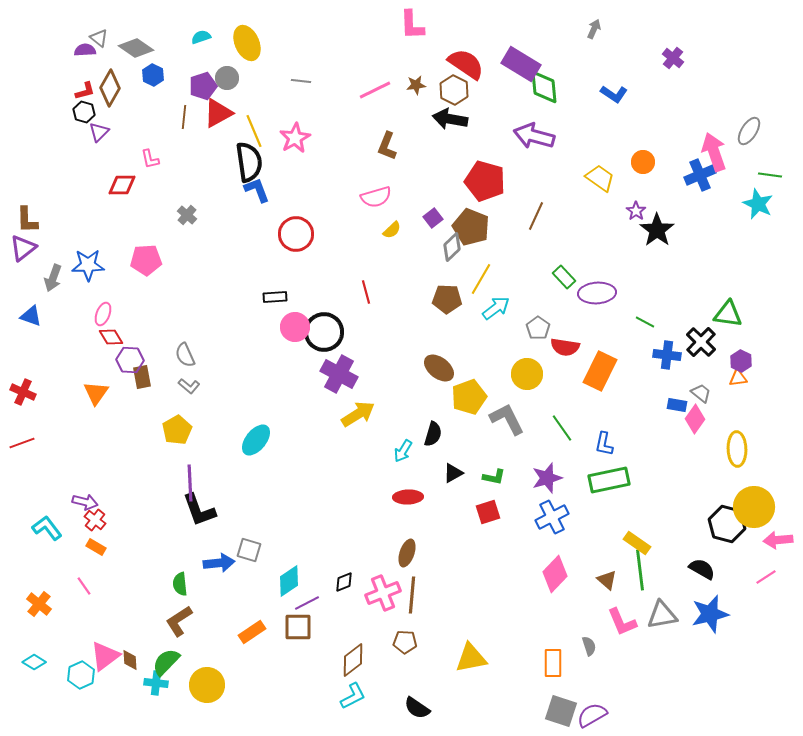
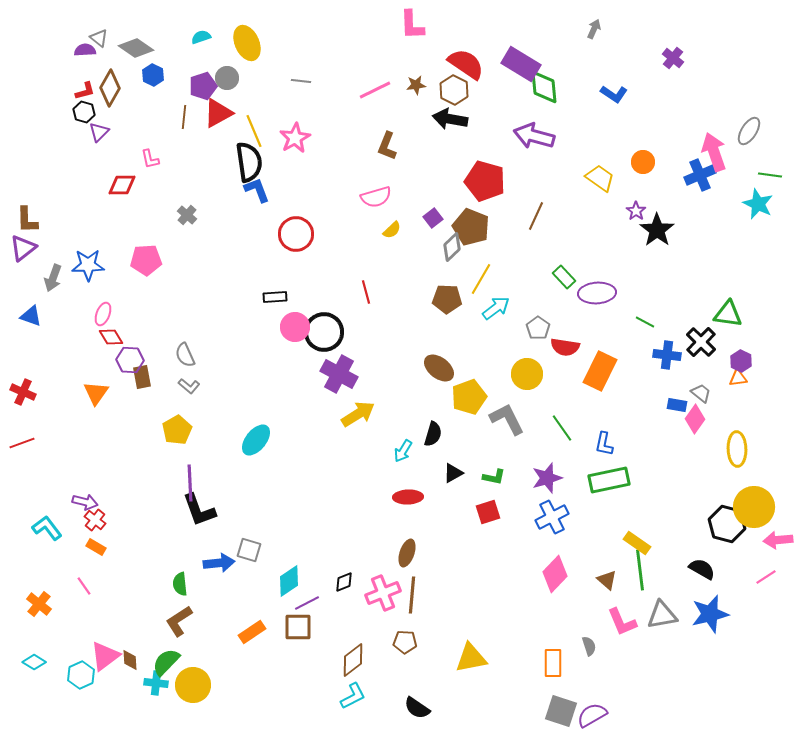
yellow circle at (207, 685): moved 14 px left
